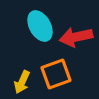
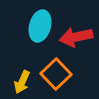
cyan ellipse: rotated 44 degrees clockwise
orange square: rotated 24 degrees counterclockwise
